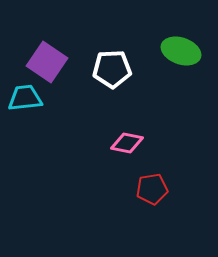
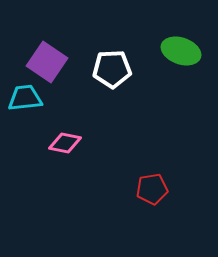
pink diamond: moved 62 px left
